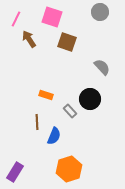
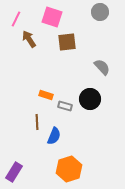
brown square: rotated 24 degrees counterclockwise
gray rectangle: moved 5 px left, 5 px up; rotated 32 degrees counterclockwise
purple rectangle: moved 1 px left
